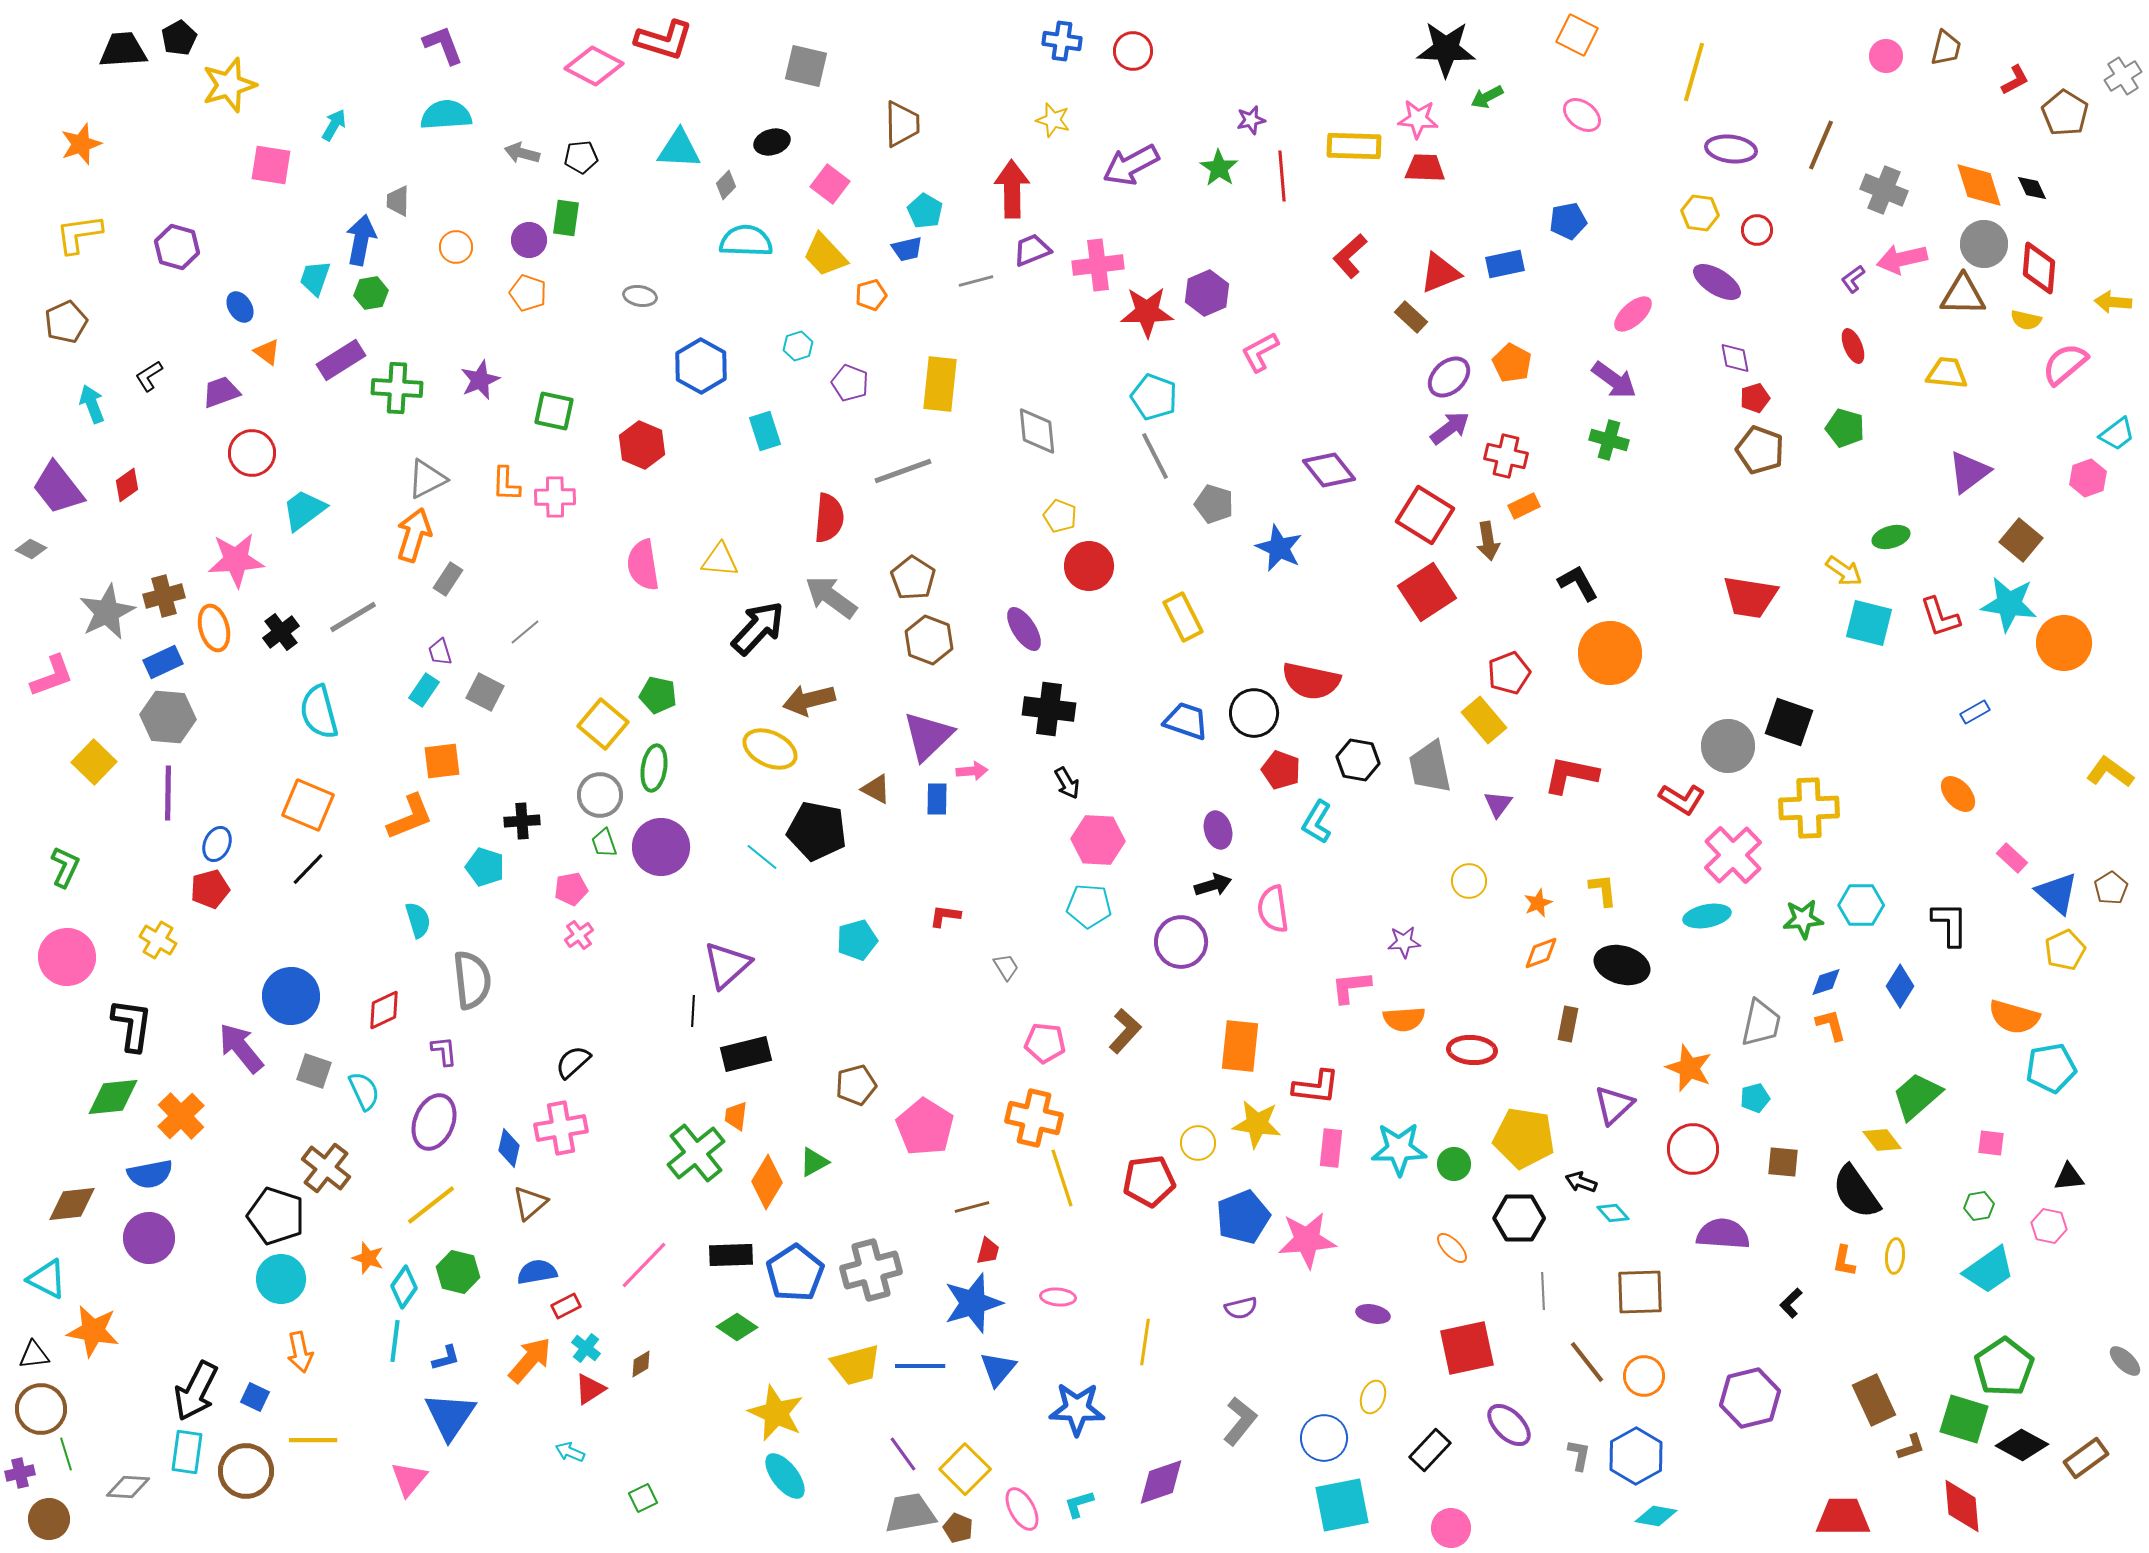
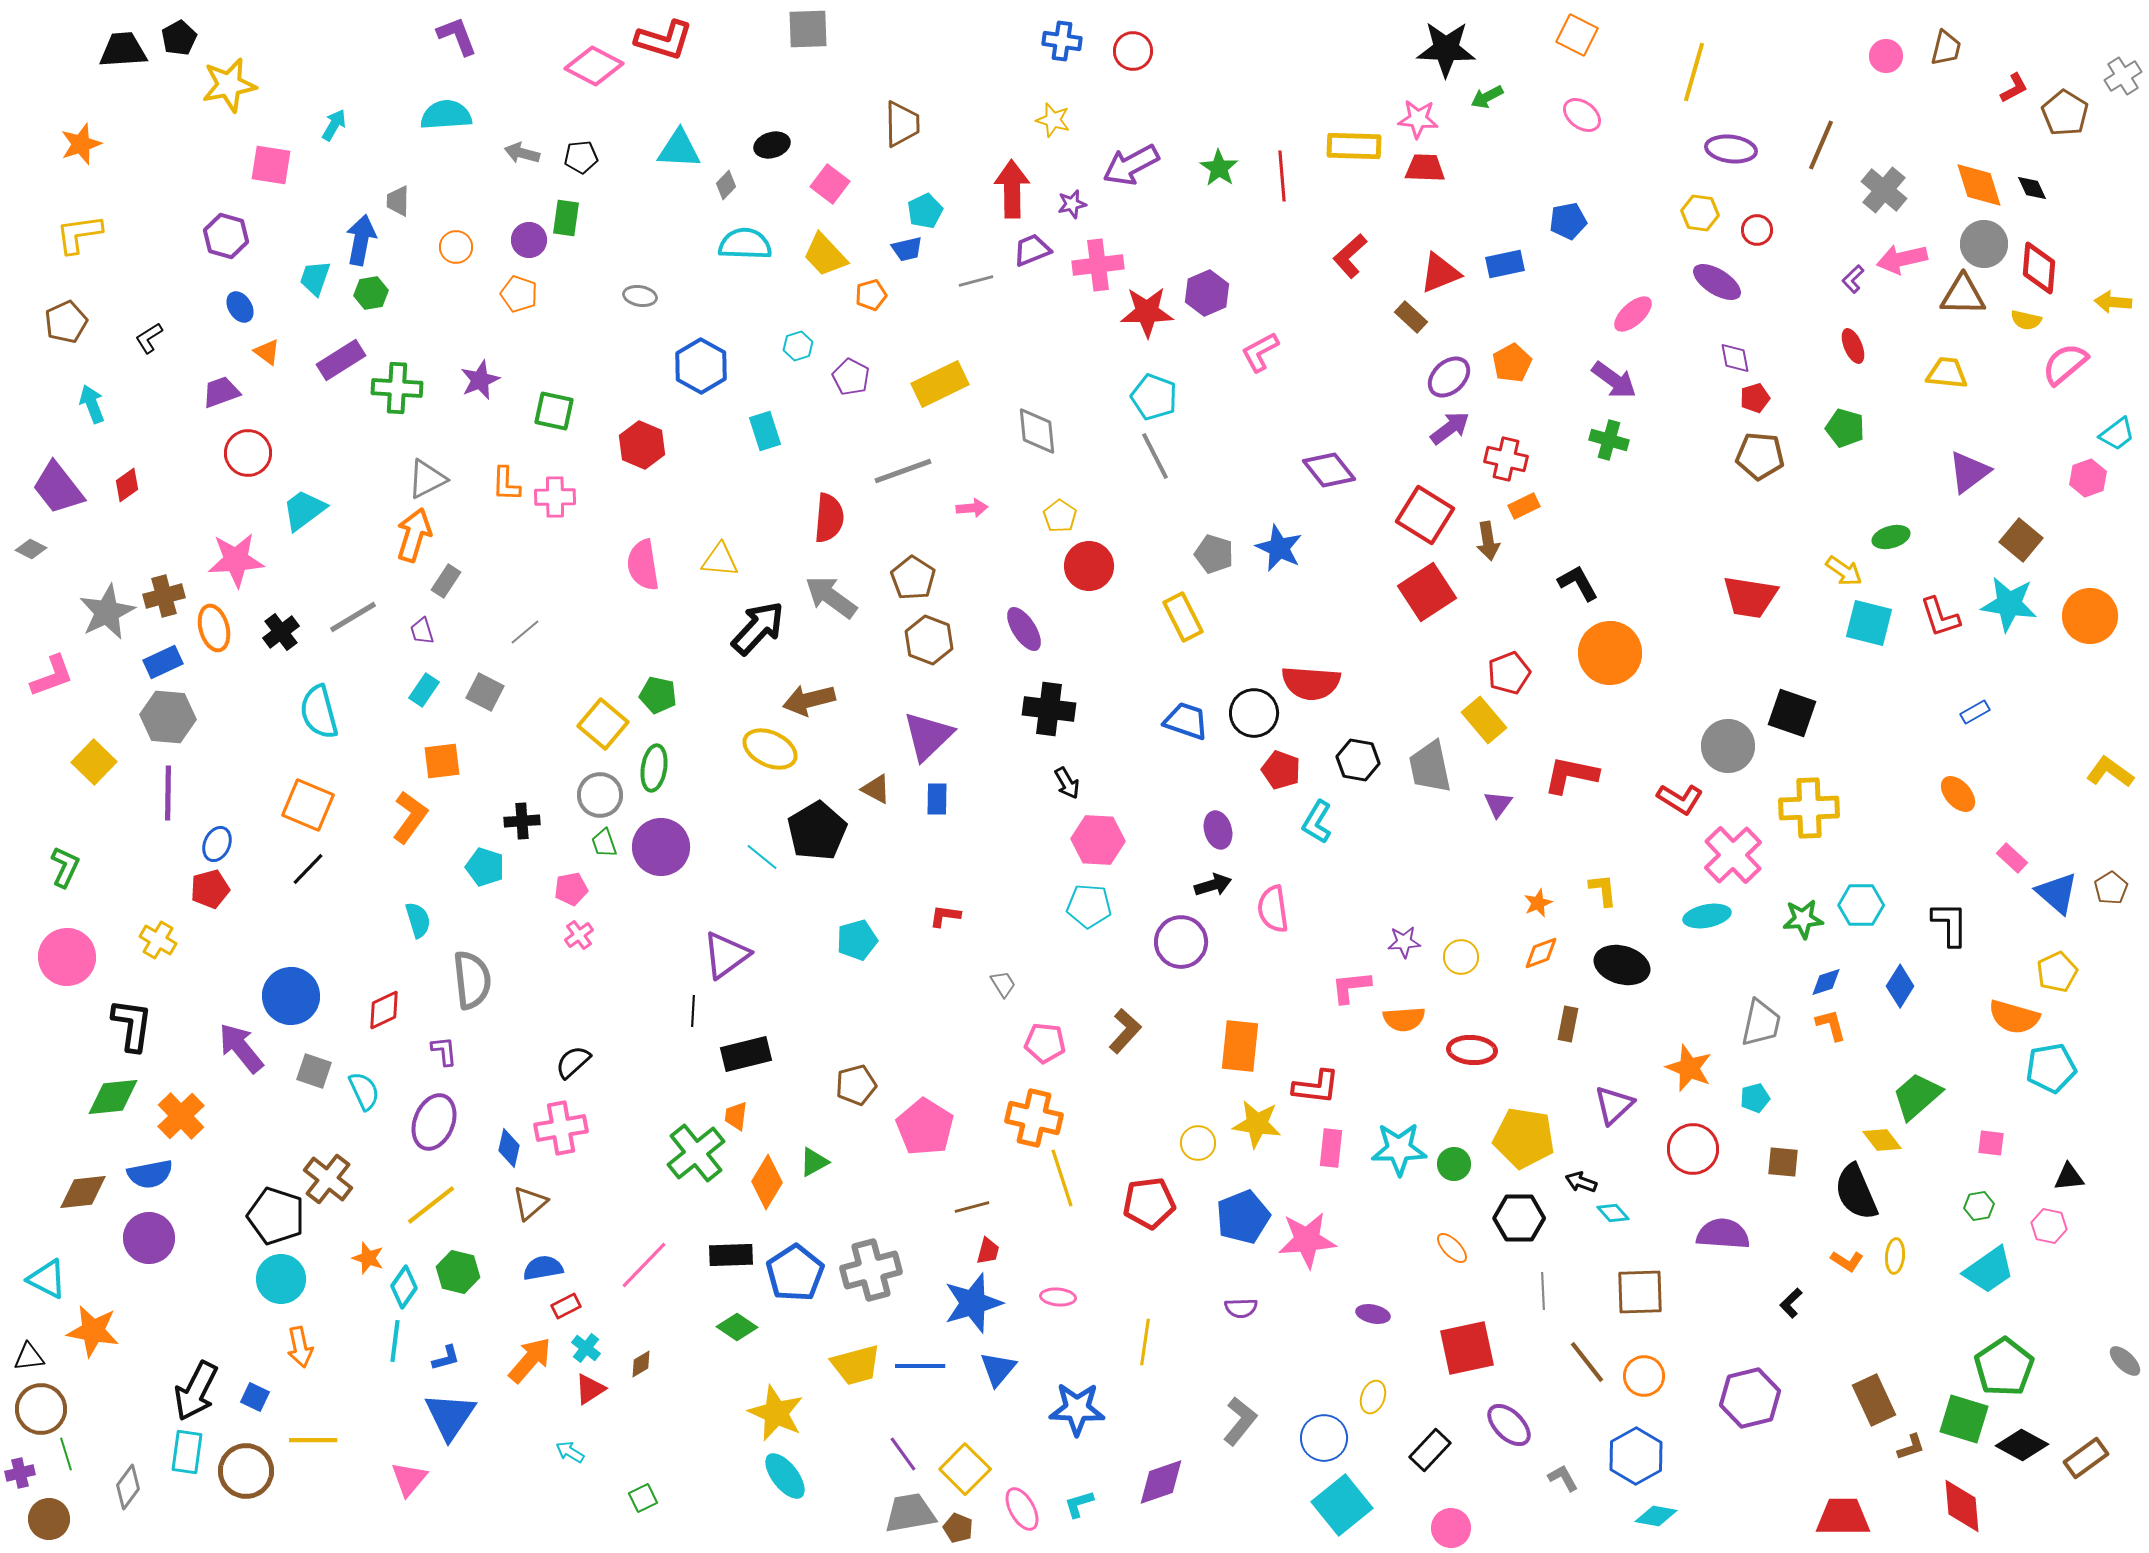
purple L-shape at (443, 45): moved 14 px right, 9 px up
gray square at (806, 66): moved 2 px right, 37 px up; rotated 15 degrees counterclockwise
red L-shape at (2015, 80): moved 1 px left, 8 px down
yellow star at (229, 85): rotated 6 degrees clockwise
purple star at (1251, 120): moved 179 px left, 84 px down
black ellipse at (772, 142): moved 3 px down
gray cross at (1884, 190): rotated 18 degrees clockwise
cyan pentagon at (925, 211): rotated 16 degrees clockwise
cyan semicircle at (746, 241): moved 1 px left, 3 px down
purple hexagon at (177, 247): moved 49 px right, 11 px up
purple L-shape at (1853, 279): rotated 8 degrees counterclockwise
orange pentagon at (528, 293): moved 9 px left, 1 px down
orange pentagon at (1512, 363): rotated 15 degrees clockwise
black L-shape at (149, 376): moved 38 px up
purple pentagon at (850, 383): moved 1 px right, 6 px up; rotated 6 degrees clockwise
yellow rectangle at (940, 384): rotated 58 degrees clockwise
brown pentagon at (1760, 450): moved 6 px down; rotated 15 degrees counterclockwise
red circle at (252, 453): moved 4 px left
red cross at (1506, 456): moved 3 px down
gray pentagon at (1214, 504): moved 50 px down
yellow pentagon at (1060, 516): rotated 12 degrees clockwise
gray rectangle at (448, 579): moved 2 px left, 2 px down
orange circle at (2064, 643): moved 26 px right, 27 px up
purple trapezoid at (440, 652): moved 18 px left, 21 px up
red semicircle at (1311, 681): moved 2 px down; rotated 8 degrees counterclockwise
black square at (1789, 722): moved 3 px right, 9 px up
pink arrow at (972, 771): moved 263 px up
red L-shape at (1682, 799): moved 2 px left
orange L-shape at (410, 817): rotated 32 degrees counterclockwise
black pentagon at (817, 831): rotated 30 degrees clockwise
yellow circle at (1469, 881): moved 8 px left, 76 px down
yellow pentagon at (2065, 950): moved 8 px left, 22 px down
purple triangle at (727, 965): moved 1 px left, 10 px up; rotated 6 degrees clockwise
gray trapezoid at (1006, 967): moved 3 px left, 17 px down
brown cross at (326, 1168): moved 2 px right, 11 px down
red pentagon at (1149, 1181): moved 22 px down
black semicircle at (1856, 1192): rotated 12 degrees clockwise
brown diamond at (72, 1204): moved 11 px right, 12 px up
orange L-shape at (1844, 1261): moved 3 px right; rotated 68 degrees counterclockwise
blue semicircle at (537, 1272): moved 6 px right, 4 px up
purple semicircle at (1241, 1308): rotated 12 degrees clockwise
orange arrow at (300, 1352): moved 5 px up
black triangle at (34, 1355): moved 5 px left, 2 px down
cyan arrow at (570, 1452): rotated 8 degrees clockwise
gray L-shape at (1579, 1455): moved 16 px left, 23 px down; rotated 40 degrees counterclockwise
gray diamond at (128, 1487): rotated 57 degrees counterclockwise
cyan square at (1342, 1505): rotated 28 degrees counterclockwise
